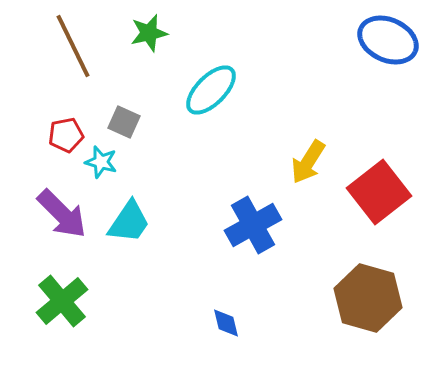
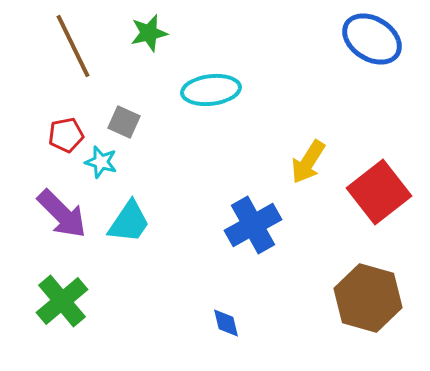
blue ellipse: moved 16 px left, 1 px up; rotated 8 degrees clockwise
cyan ellipse: rotated 38 degrees clockwise
